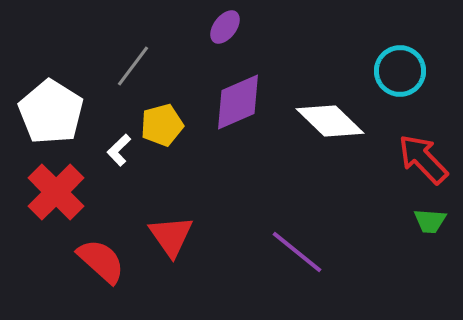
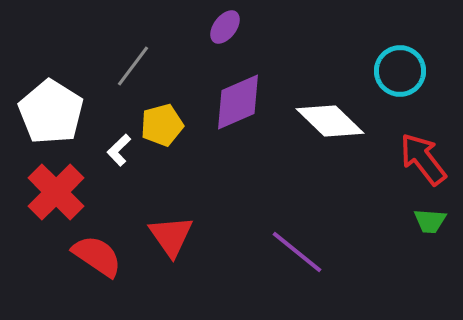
red arrow: rotated 6 degrees clockwise
red semicircle: moved 4 px left, 5 px up; rotated 8 degrees counterclockwise
